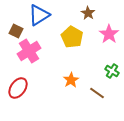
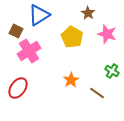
pink star: moved 2 px left; rotated 18 degrees counterclockwise
